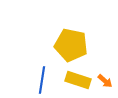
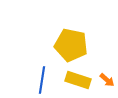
orange arrow: moved 2 px right, 1 px up
